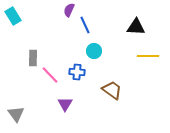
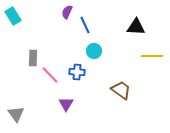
purple semicircle: moved 2 px left, 2 px down
yellow line: moved 4 px right
brown trapezoid: moved 9 px right
purple triangle: moved 1 px right
